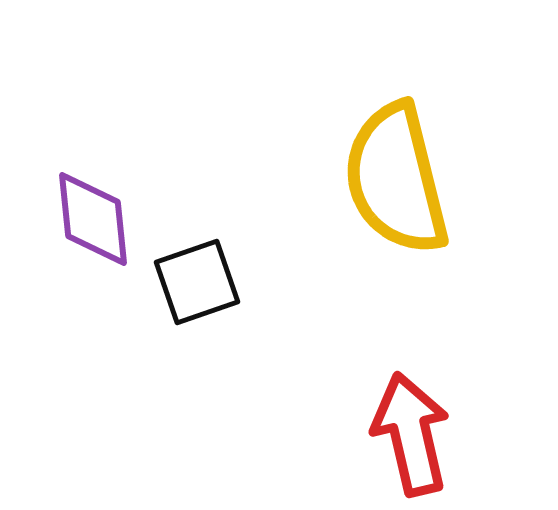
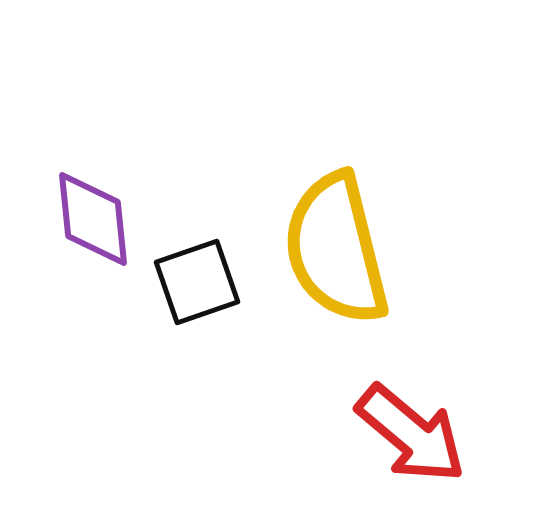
yellow semicircle: moved 60 px left, 70 px down
red arrow: rotated 143 degrees clockwise
